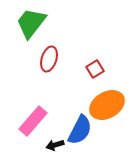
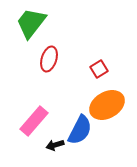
red square: moved 4 px right
pink rectangle: moved 1 px right
